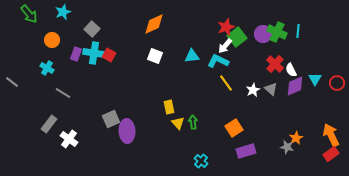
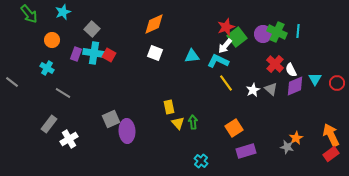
white square at (155, 56): moved 3 px up
white cross at (69, 139): rotated 24 degrees clockwise
